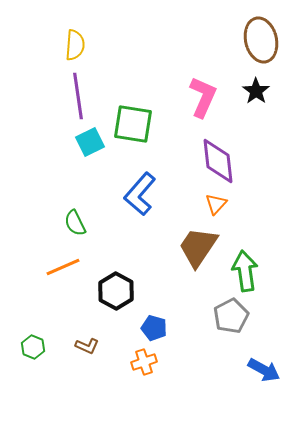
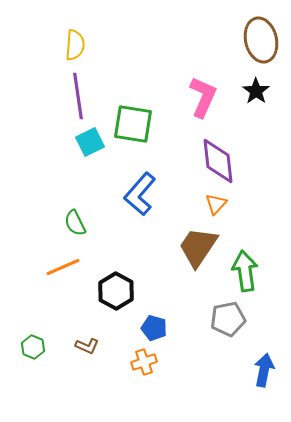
gray pentagon: moved 3 px left, 3 px down; rotated 16 degrees clockwise
blue arrow: rotated 108 degrees counterclockwise
